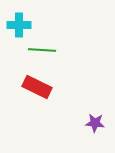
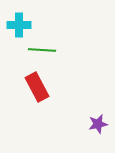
red rectangle: rotated 36 degrees clockwise
purple star: moved 3 px right, 1 px down; rotated 18 degrees counterclockwise
